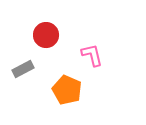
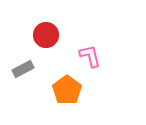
pink L-shape: moved 2 px left, 1 px down
orange pentagon: rotated 12 degrees clockwise
